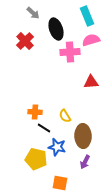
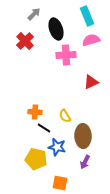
gray arrow: moved 1 px right, 1 px down; rotated 88 degrees counterclockwise
pink cross: moved 4 px left, 3 px down
red triangle: rotated 21 degrees counterclockwise
